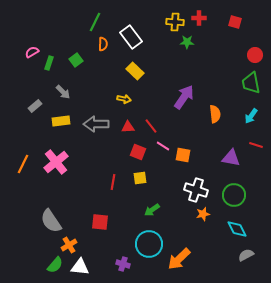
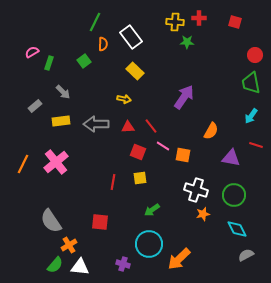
green square at (76, 60): moved 8 px right, 1 px down
orange semicircle at (215, 114): moved 4 px left, 17 px down; rotated 36 degrees clockwise
